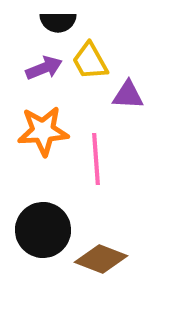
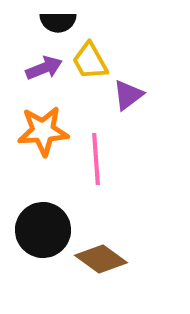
purple triangle: rotated 40 degrees counterclockwise
brown diamond: rotated 15 degrees clockwise
